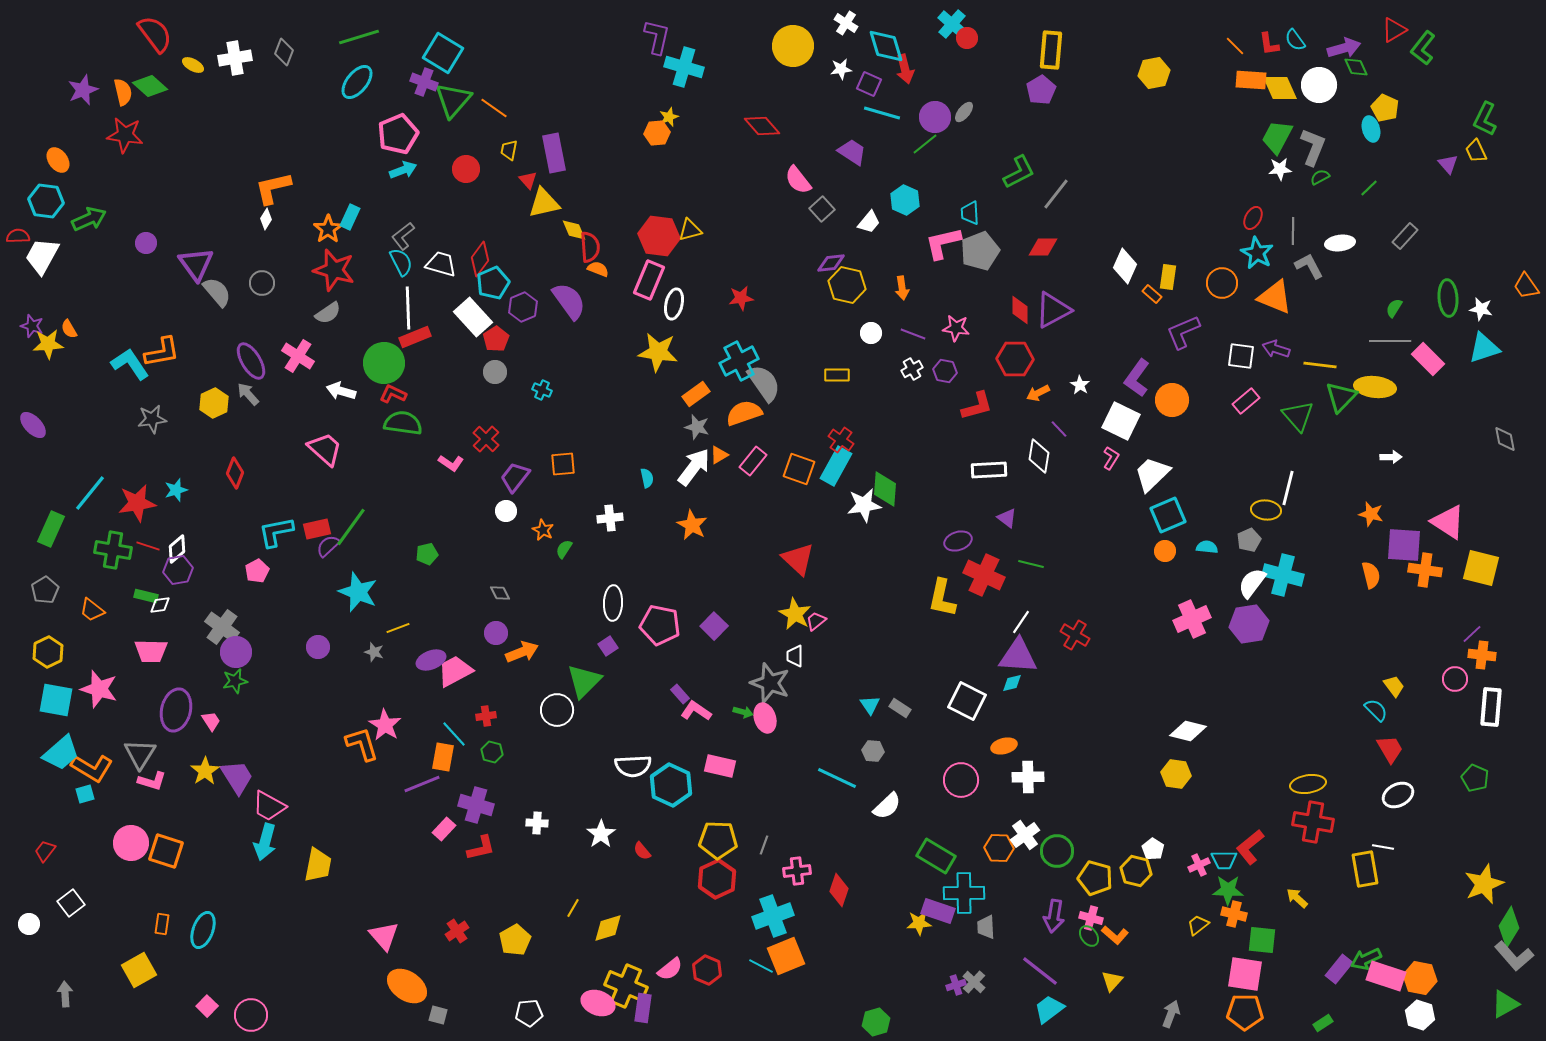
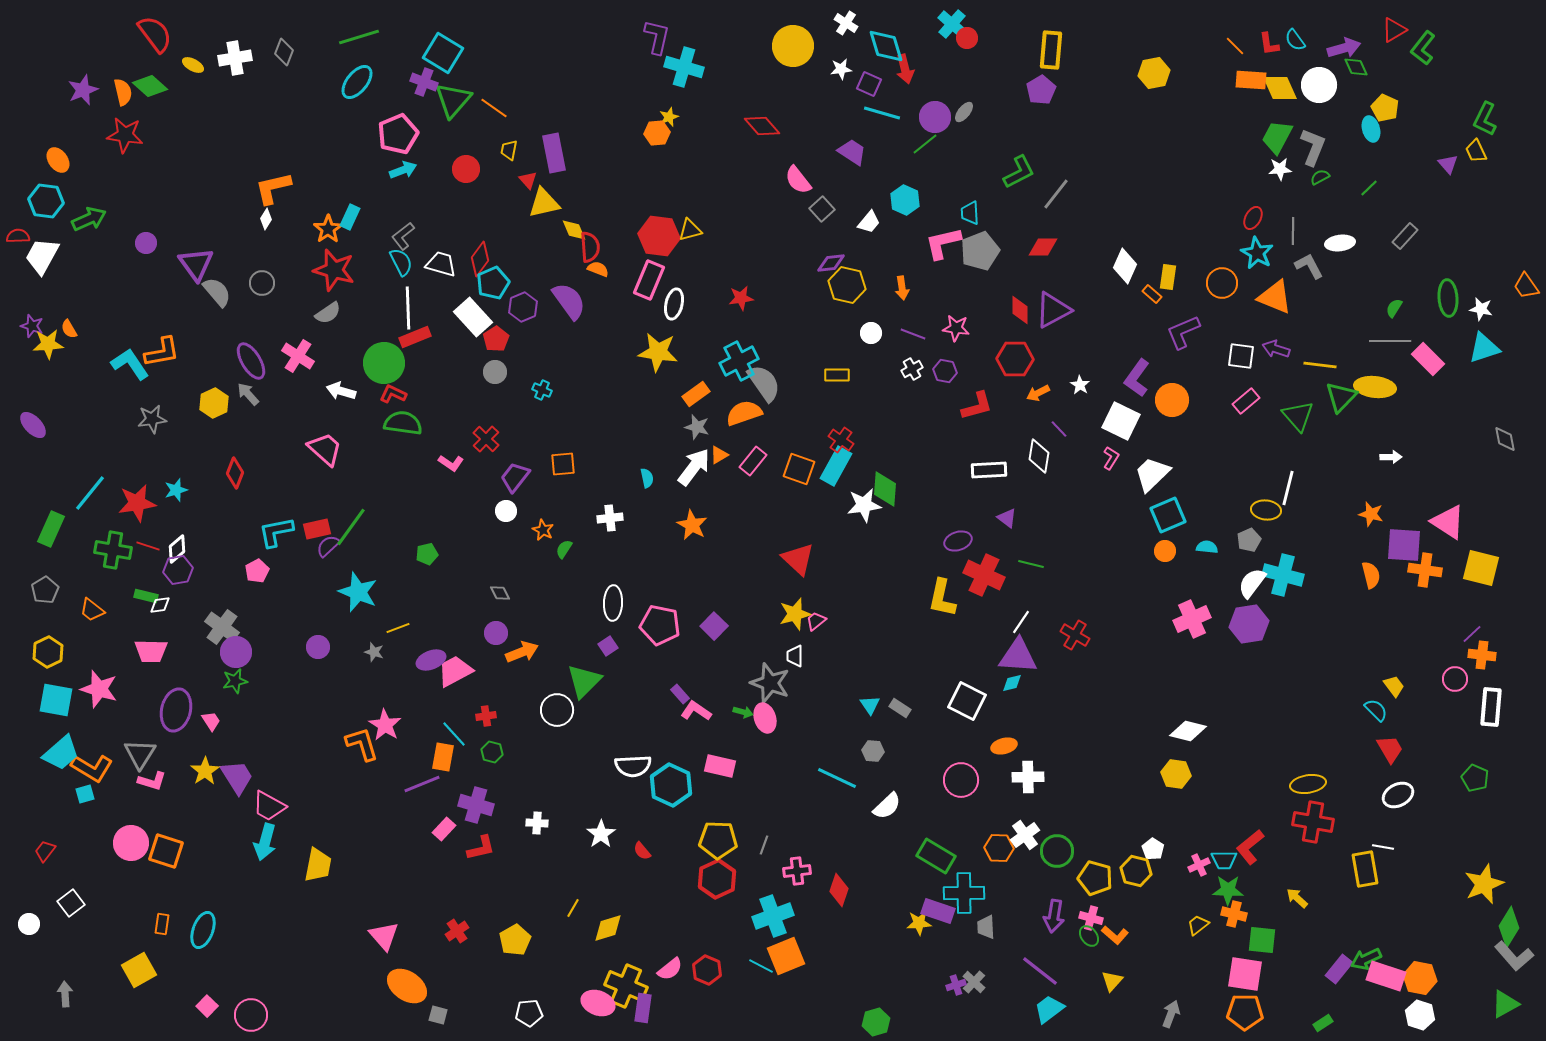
yellow star at (795, 614): rotated 28 degrees clockwise
